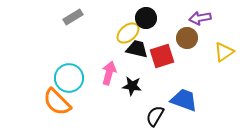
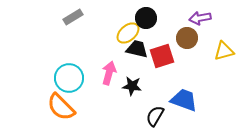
yellow triangle: moved 1 px up; rotated 20 degrees clockwise
orange semicircle: moved 4 px right, 5 px down
